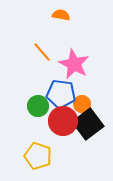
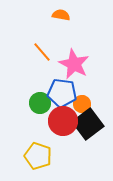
blue pentagon: moved 1 px right, 1 px up
green circle: moved 2 px right, 3 px up
